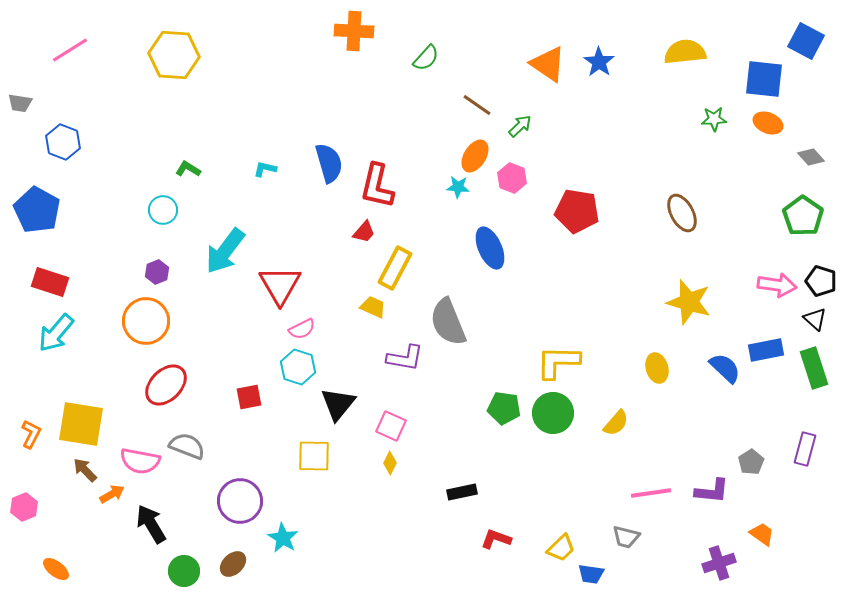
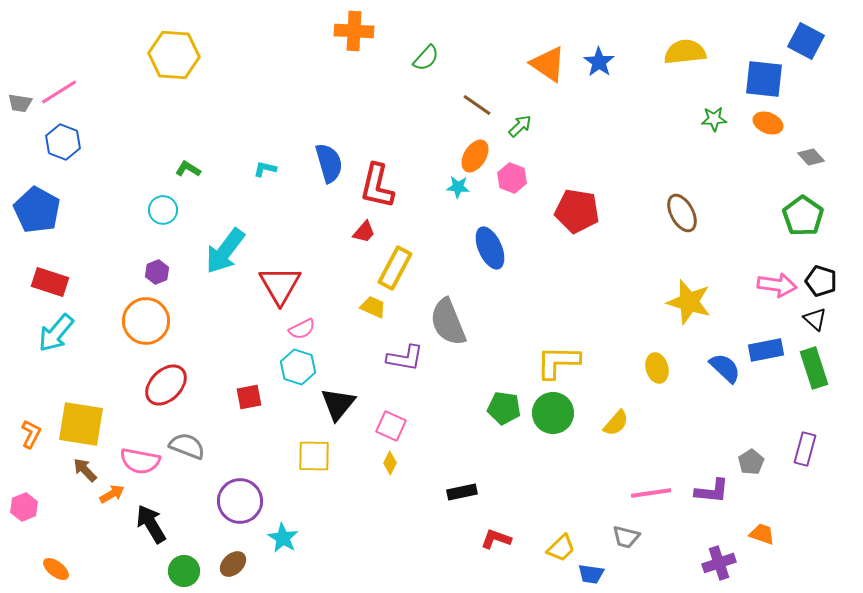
pink line at (70, 50): moved 11 px left, 42 px down
orange trapezoid at (762, 534): rotated 16 degrees counterclockwise
